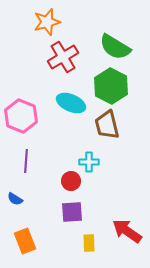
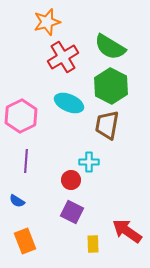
green semicircle: moved 5 px left
cyan ellipse: moved 2 px left
pink hexagon: rotated 12 degrees clockwise
brown trapezoid: rotated 24 degrees clockwise
red circle: moved 1 px up
blue semicircle: moved 2 px right, 2 px down
purple square: rotated 30 degrees clockwise
yellow rectangle: moved 4 px right, 1 px down
